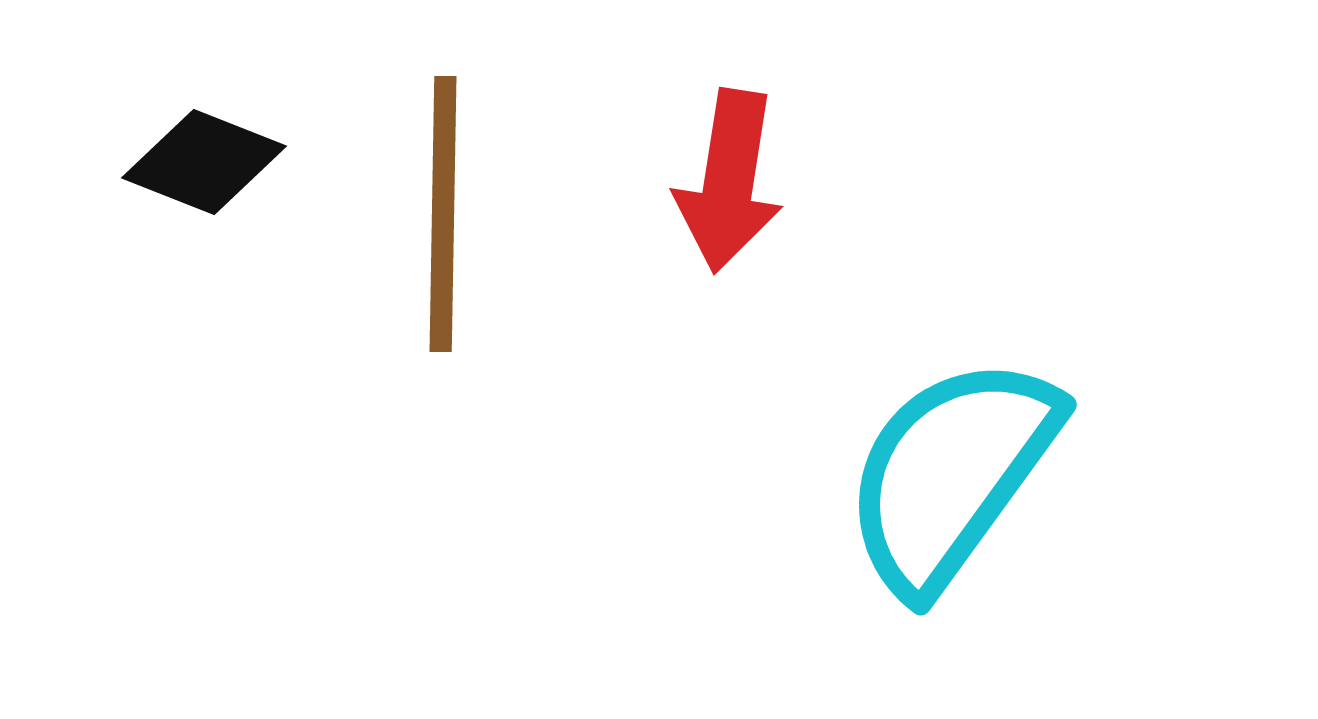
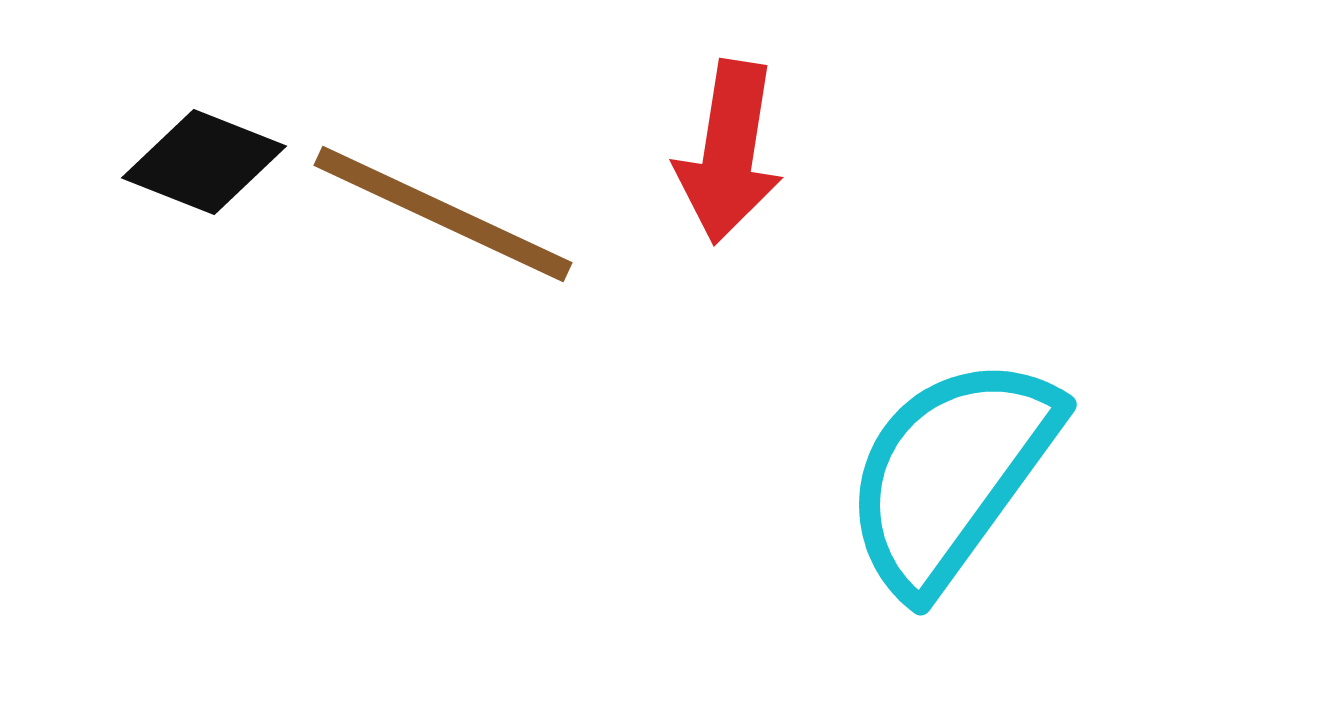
red arrow: moved 29 px up
brown line: rotated 66 degrees counterclockwise
